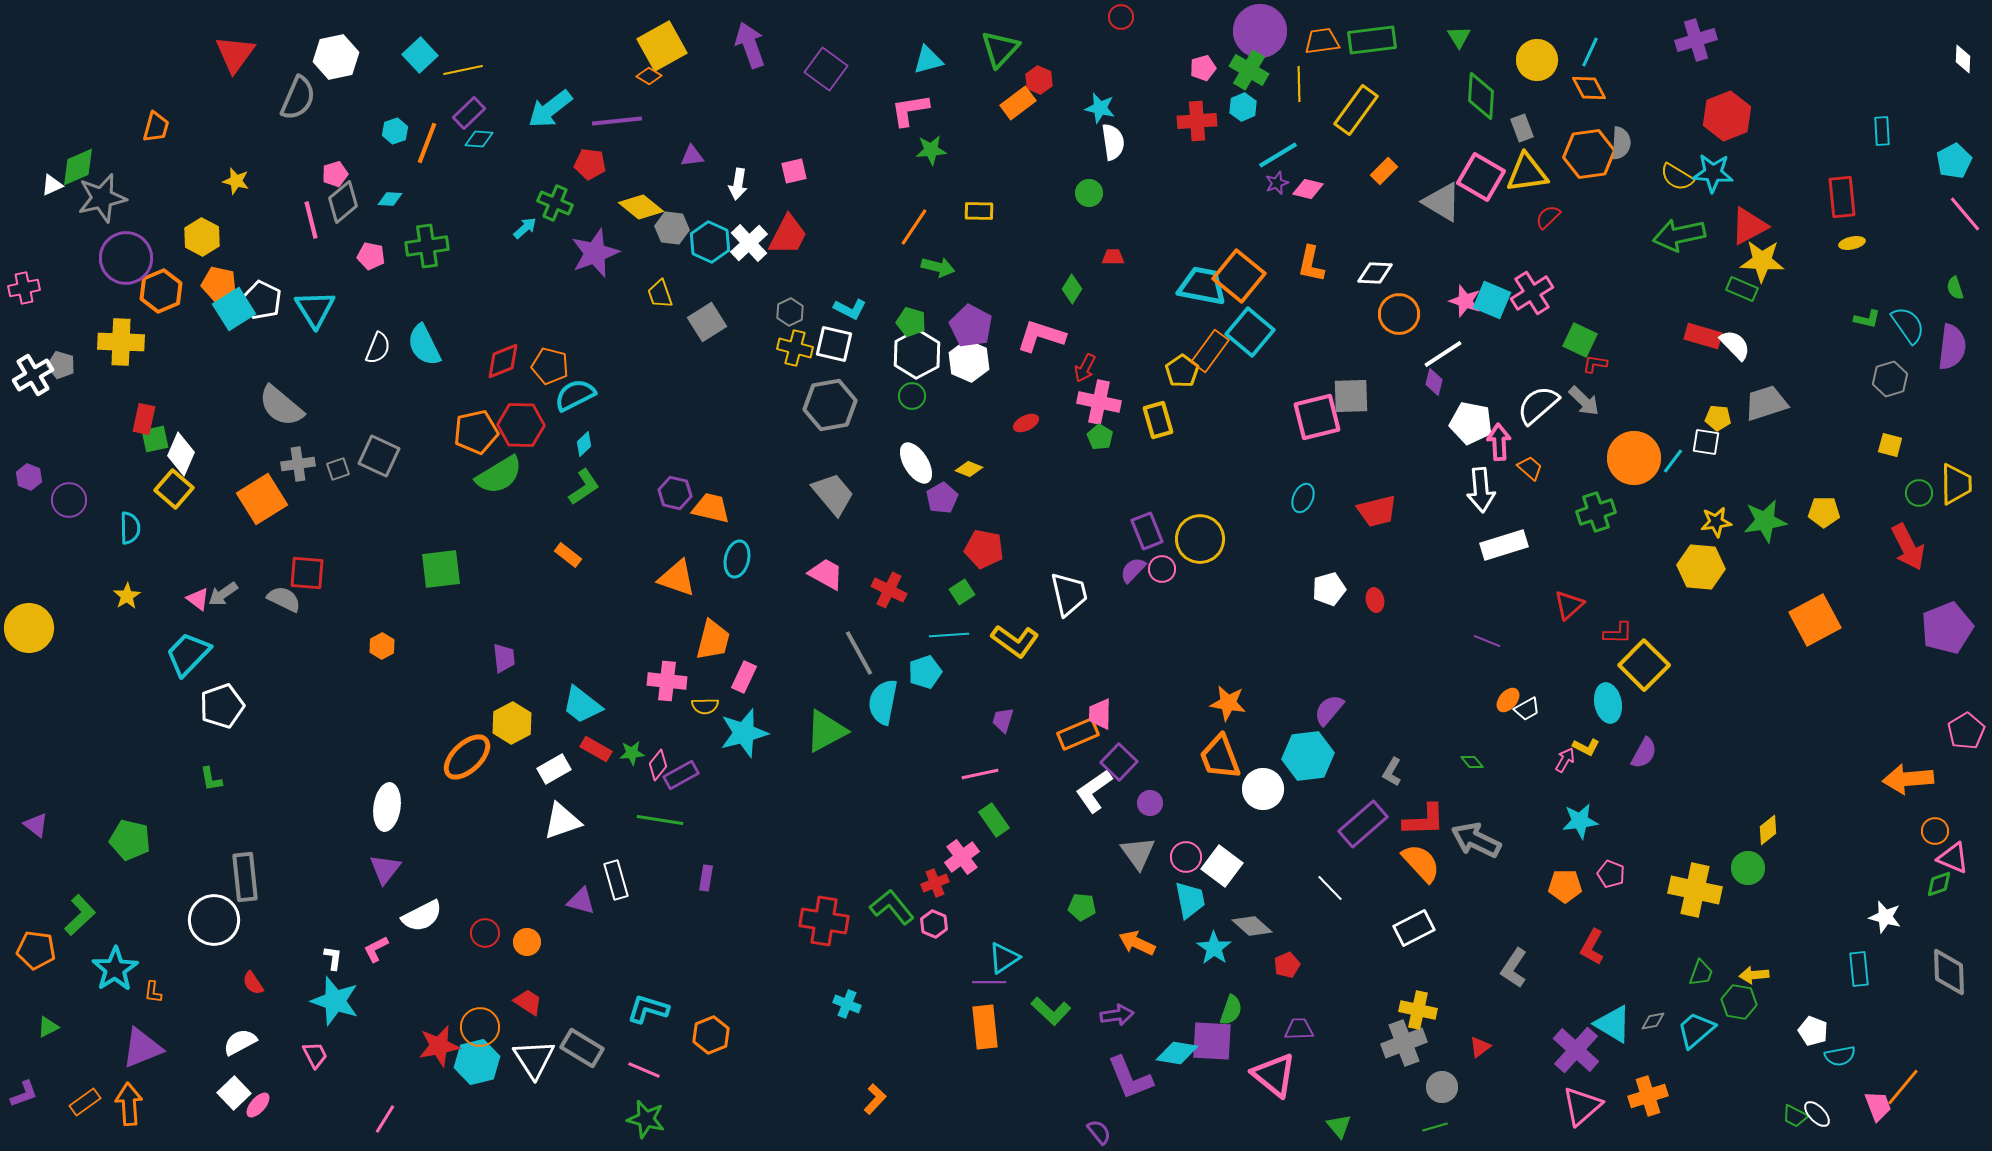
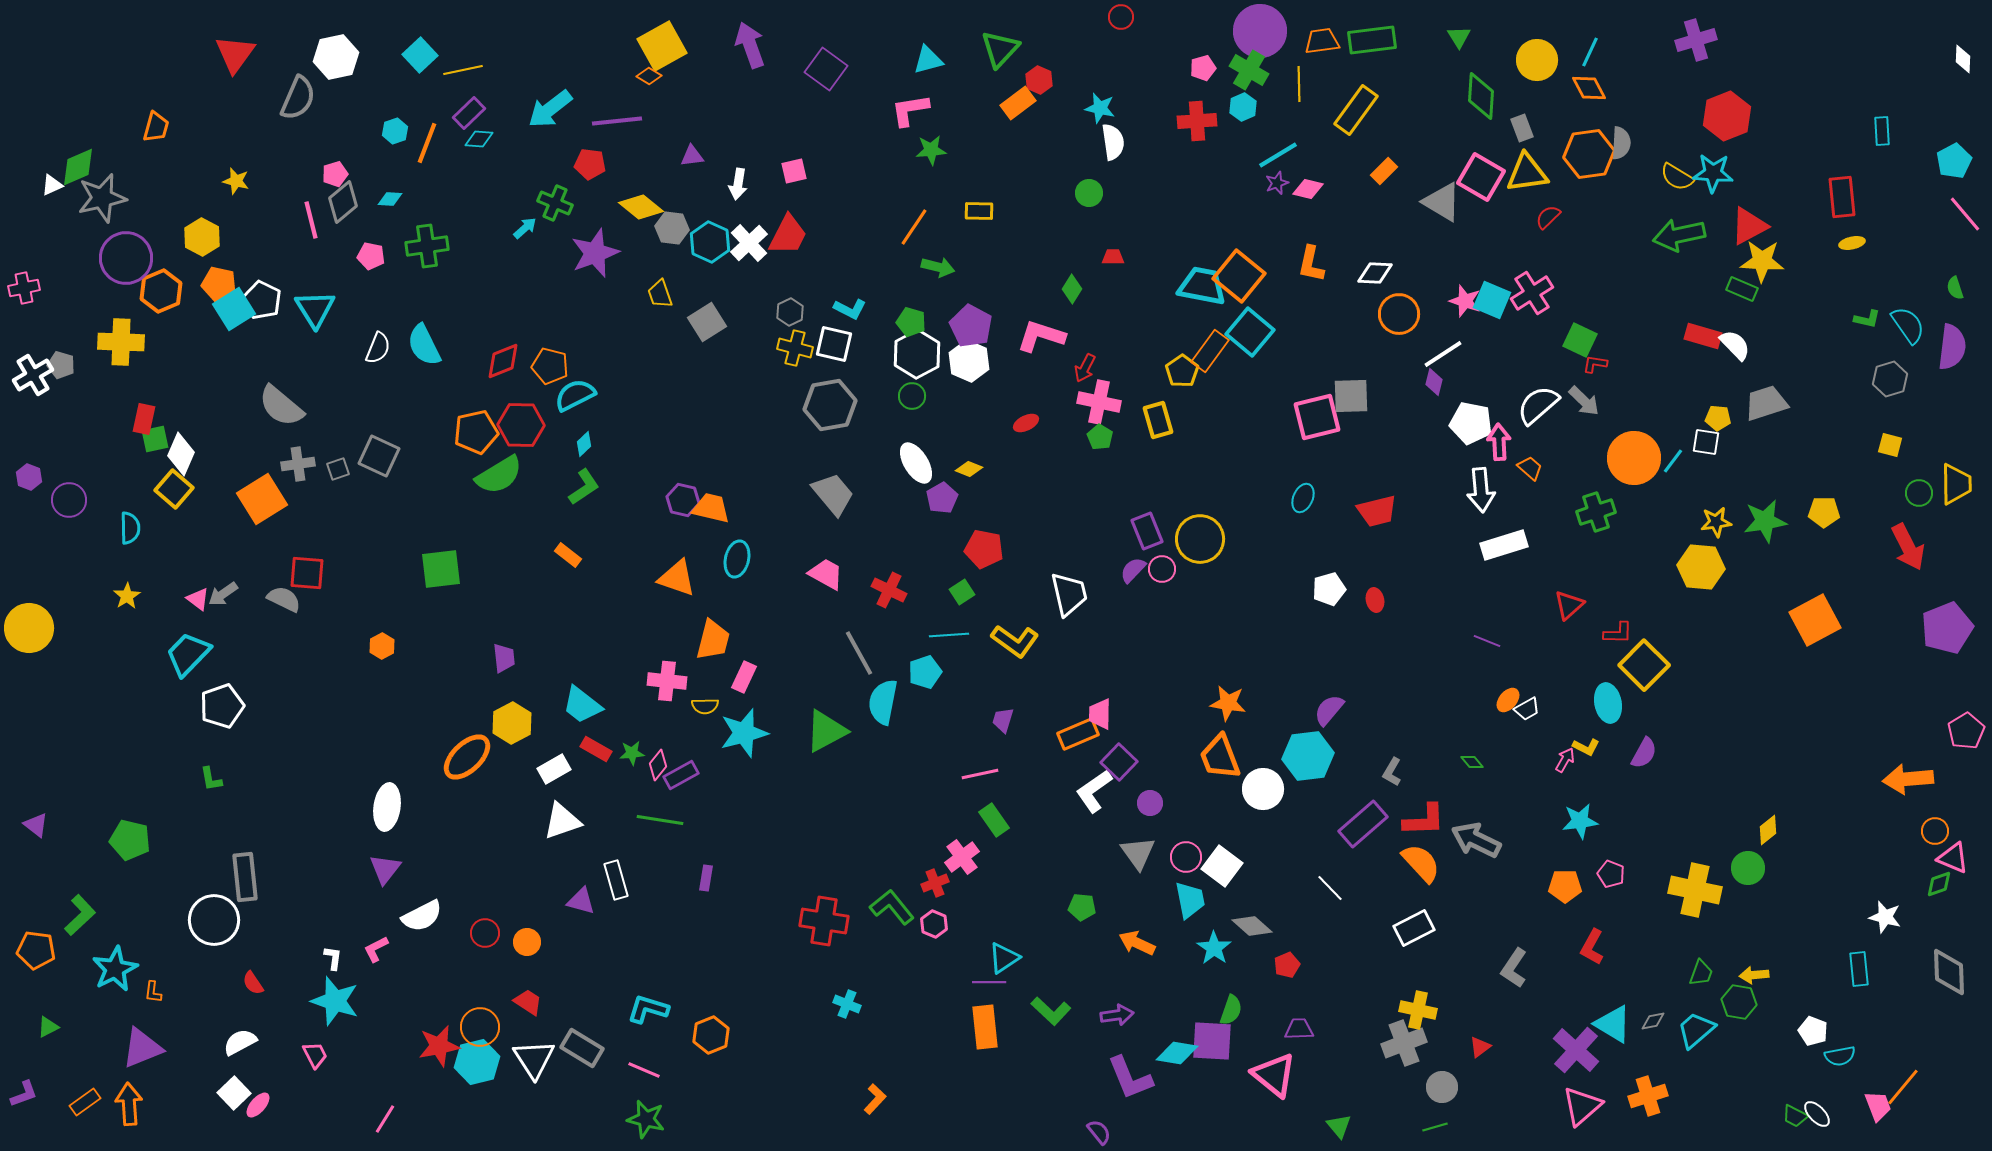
purple hexagon at (675, 493): moved 8 px right, 7 px down
cyan star at (115, 969): rotated 6 degrees clockwise
